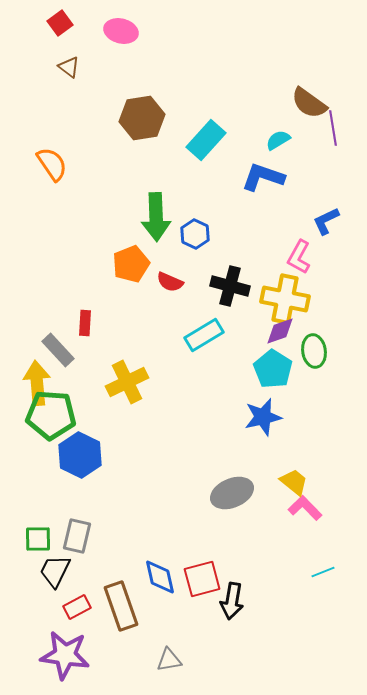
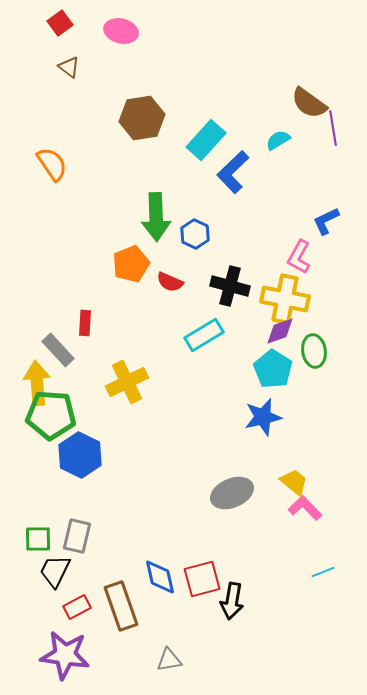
blue L-shape at (263, 177): moved 30 px left, 5 px up; rotated 63 degrees counterclockwise
